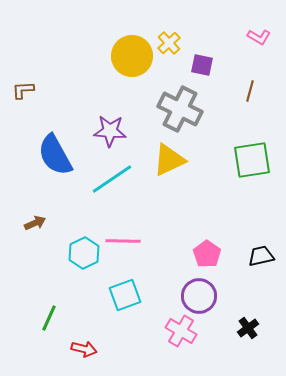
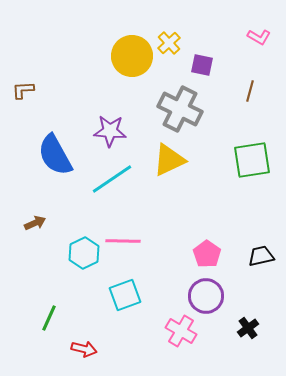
purple circle: moved 7 px right
